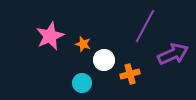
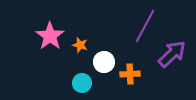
pink star: rotated 12 degrees counterclockwise
orange star: moved 3 px left, 1 px down
purple arrow: moved 1 px left; rotated 20 degrees counterclockwise
white circle: moved 2 px down
orange cross: rotated 12 degrees clockwise
